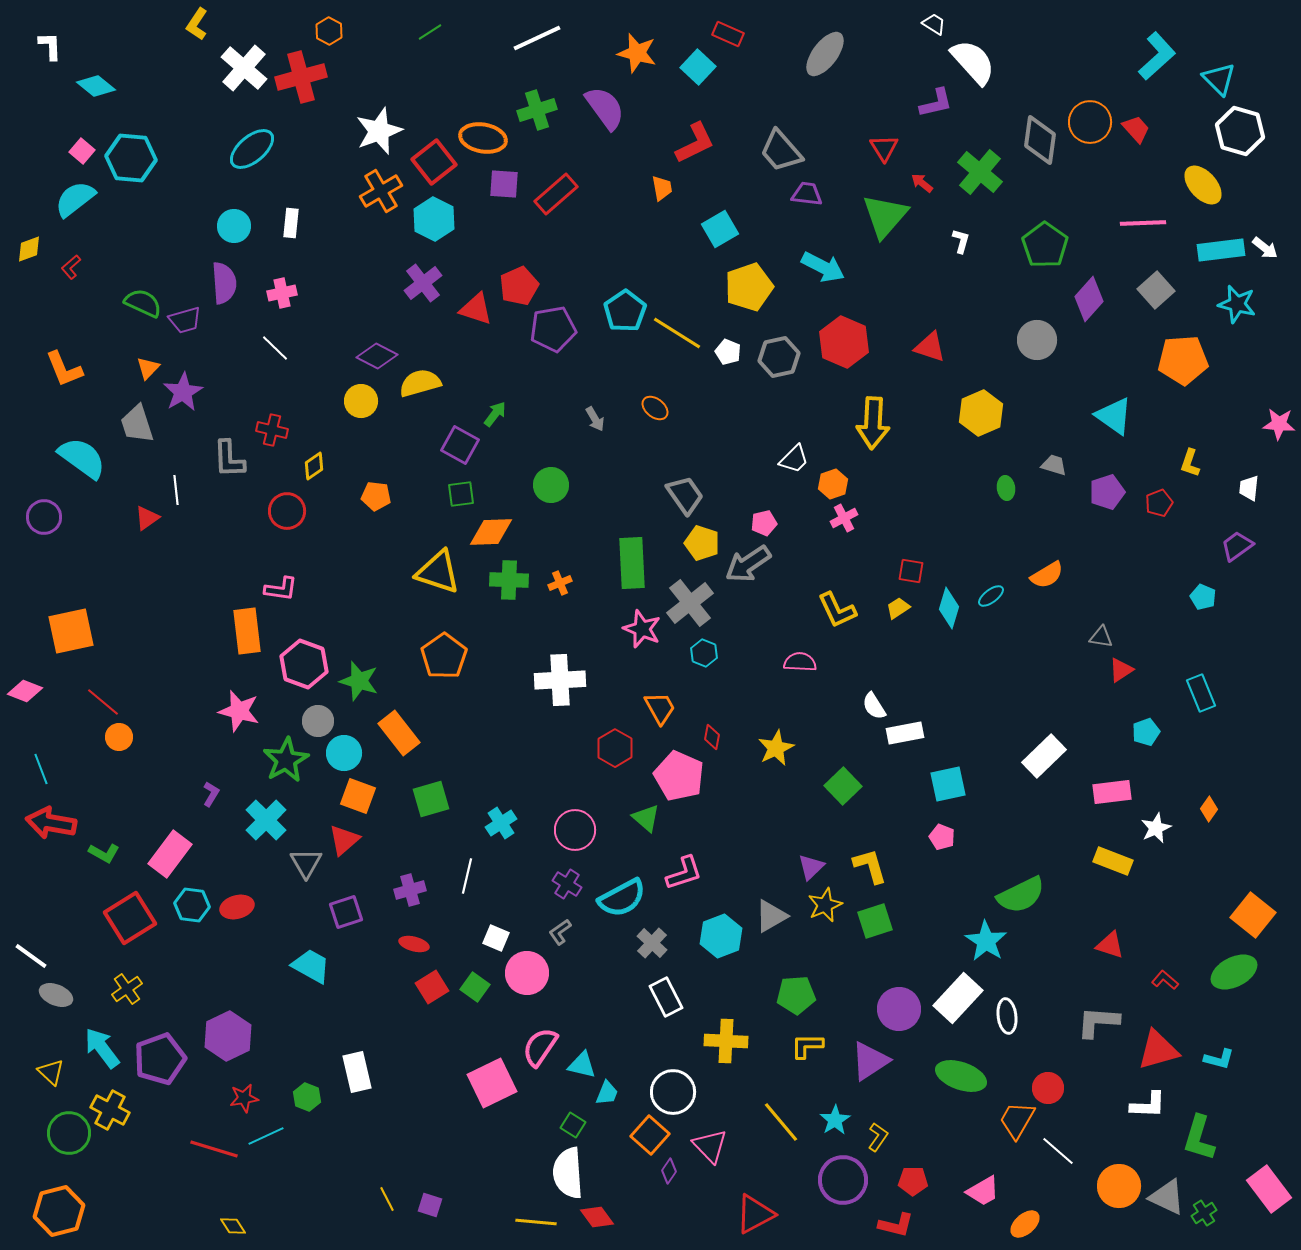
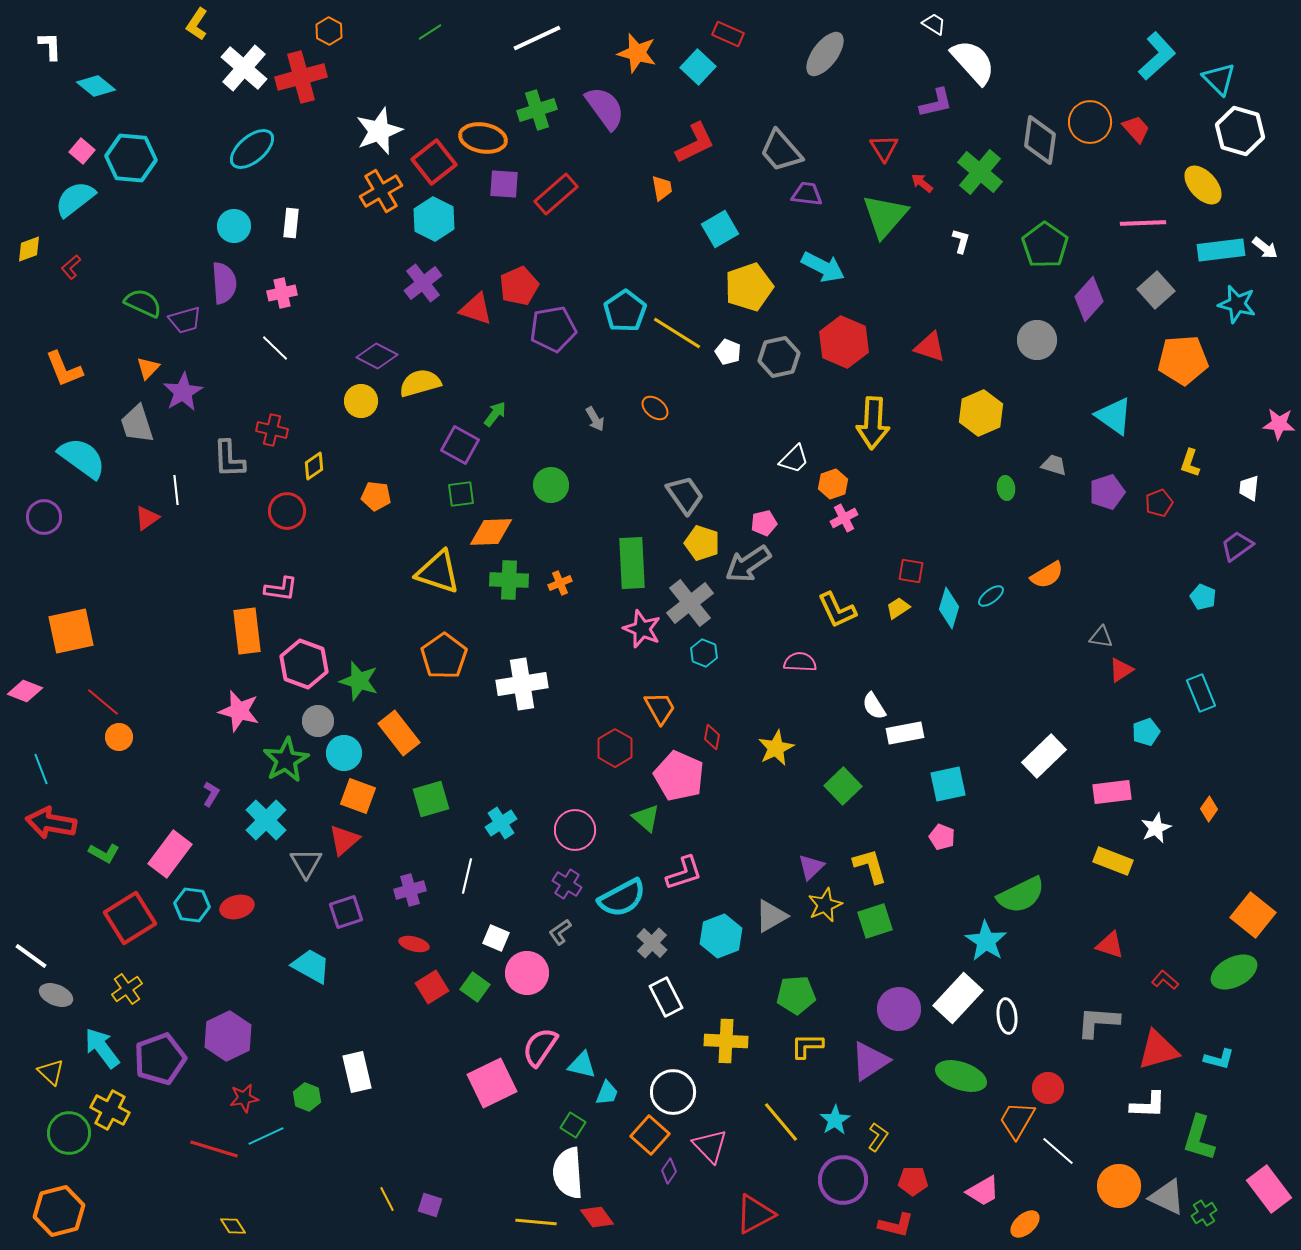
white cross at (560, 680): moved 38 px left, 4 px down; rotated 6 degrees counterclockwise
